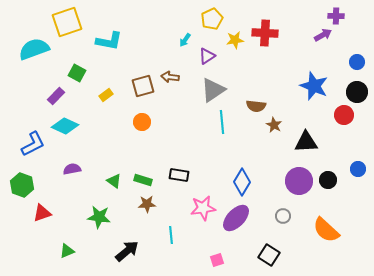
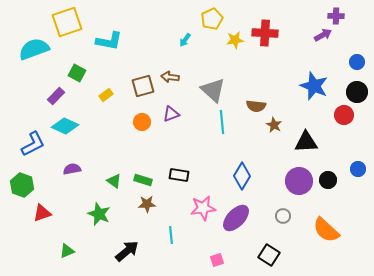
purple triangle at (207, 56): moved 36 px left, 58 px down; rotated 12 degrees clockwise
gray triangle at (213, 90): rotated 44 degrees counterclockwise
blue diamond at (242, 182): moved 6 px up
green star at (99, 217): moved 3 px up; rotated 15 degrees clockwise
